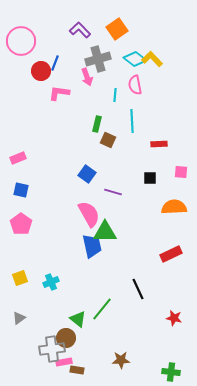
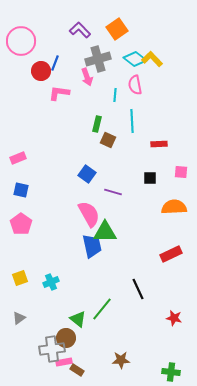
brown rectangle at (77, 370): rotated 24 degrees clockwise
